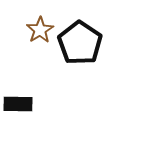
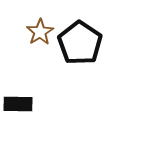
brown star: moved 2 px down
